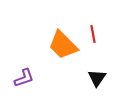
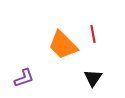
black triangle: moved 4 px left
